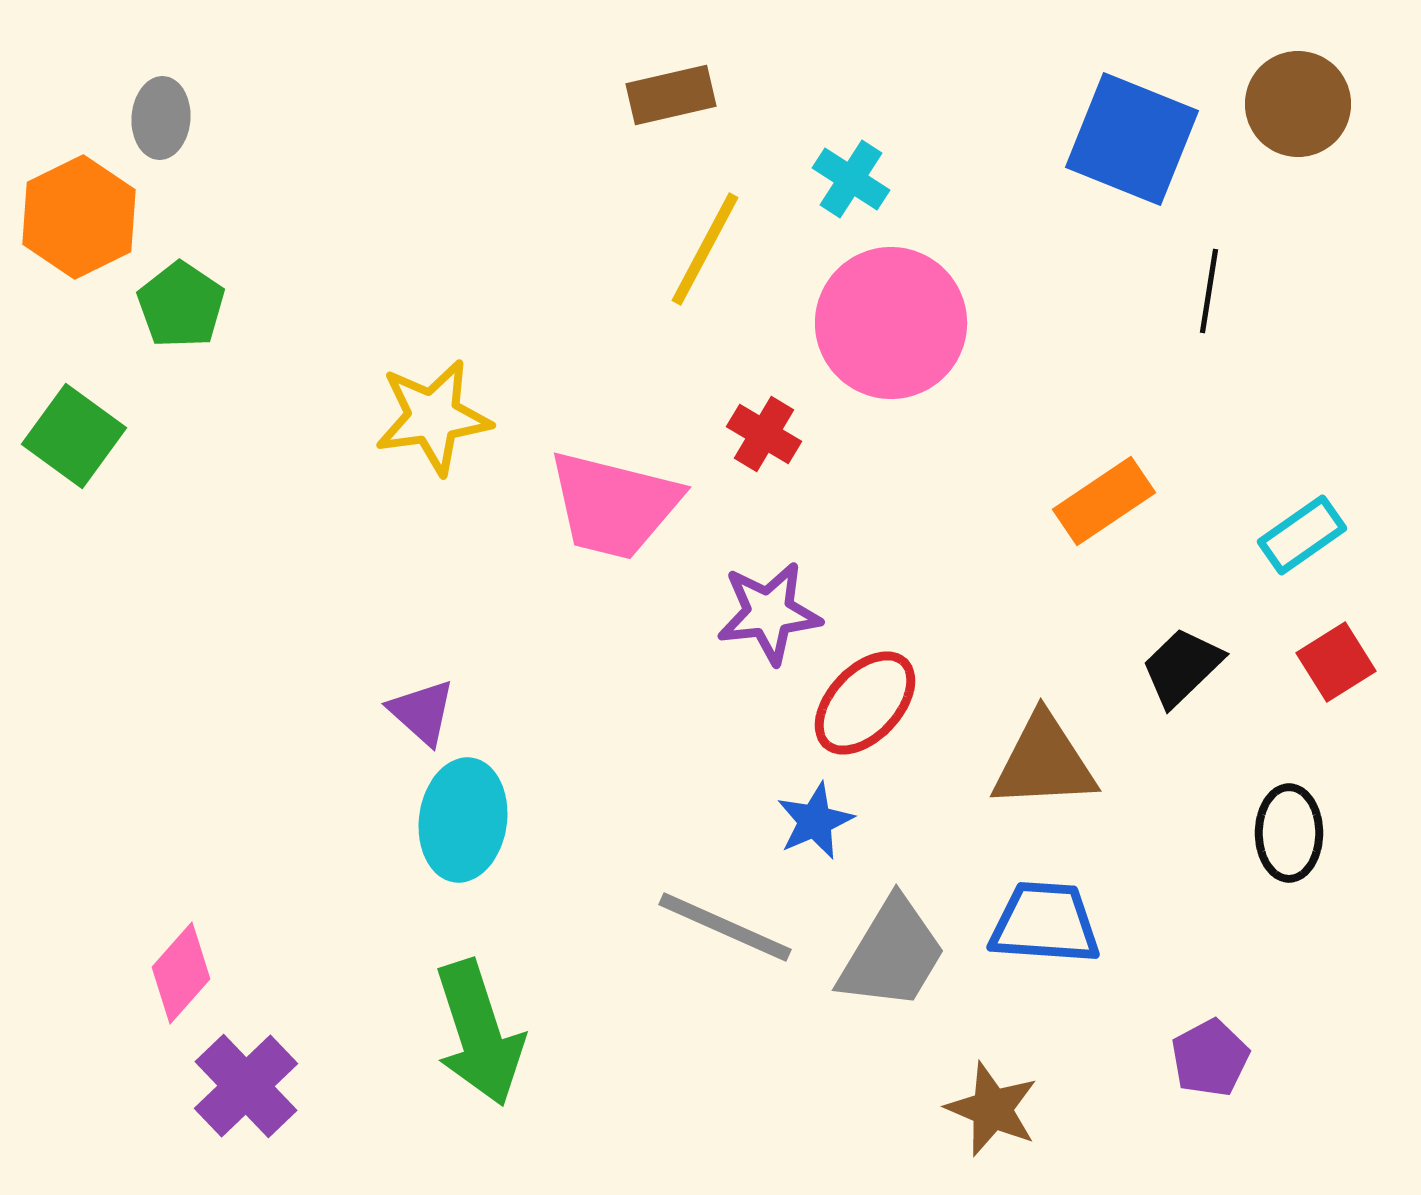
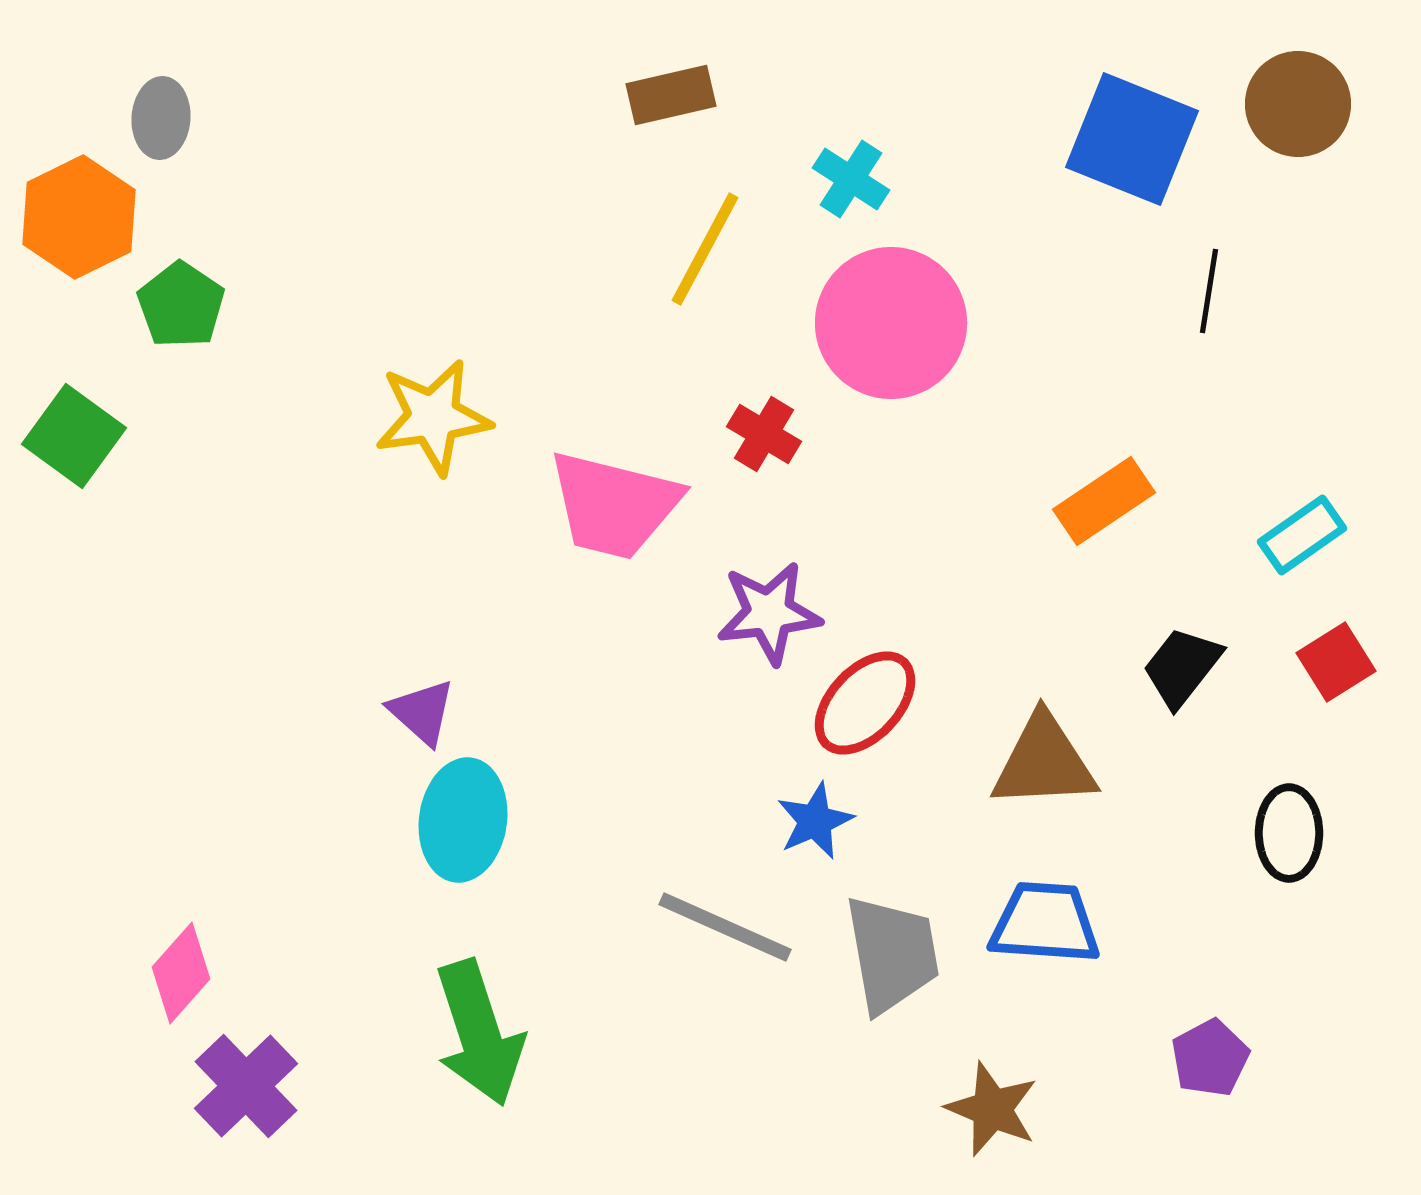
black trapezoid: rotated 8 degrees counterclockwise
gray trapezoid: rotated 41 degrees counterclockwise
